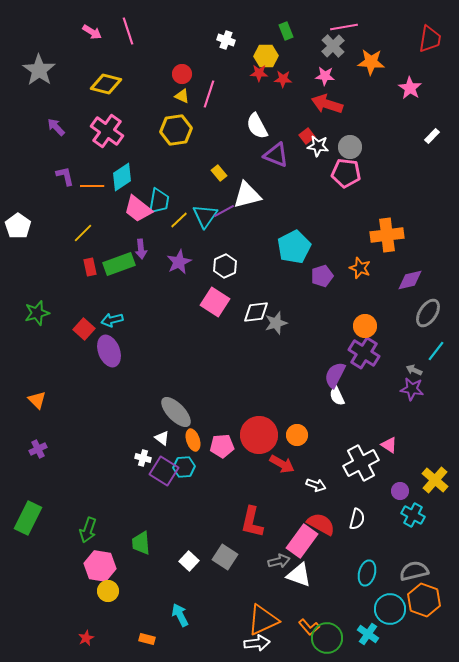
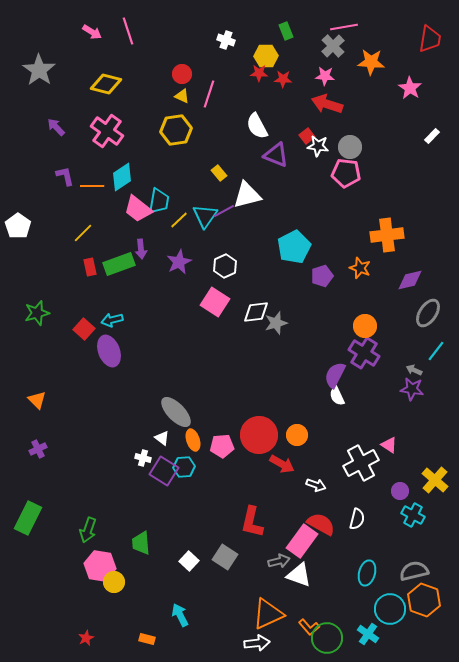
yellow circle at (108, 591): moved 6 px right, 9 px up
orange triangle at (263, 620): moved 5 px right, 6 px up
